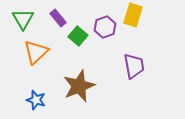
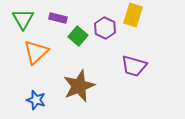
purple rectangle: rotated 36 degrees counterclockwise
purple hexagon: moved 1 px down; rotated 15 degrees counterclockwise
purple trapezoid: rotated 116 degrees clockwise
